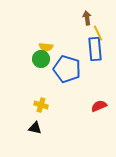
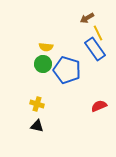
brown arrow: rotated 112 degrees counterclockwise
blue rectangle: rotated 30 degrees counterclockwise
green circle: moved 2 px right, 5 px down
blue pentagon: moved 1 px down
yellow cross: moved 4 px left, 1 px up
black triangle: moved 2 px right, 2 px up
